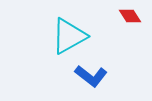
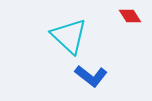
cyan triangle: rotated 48 degrees counterclockwise
